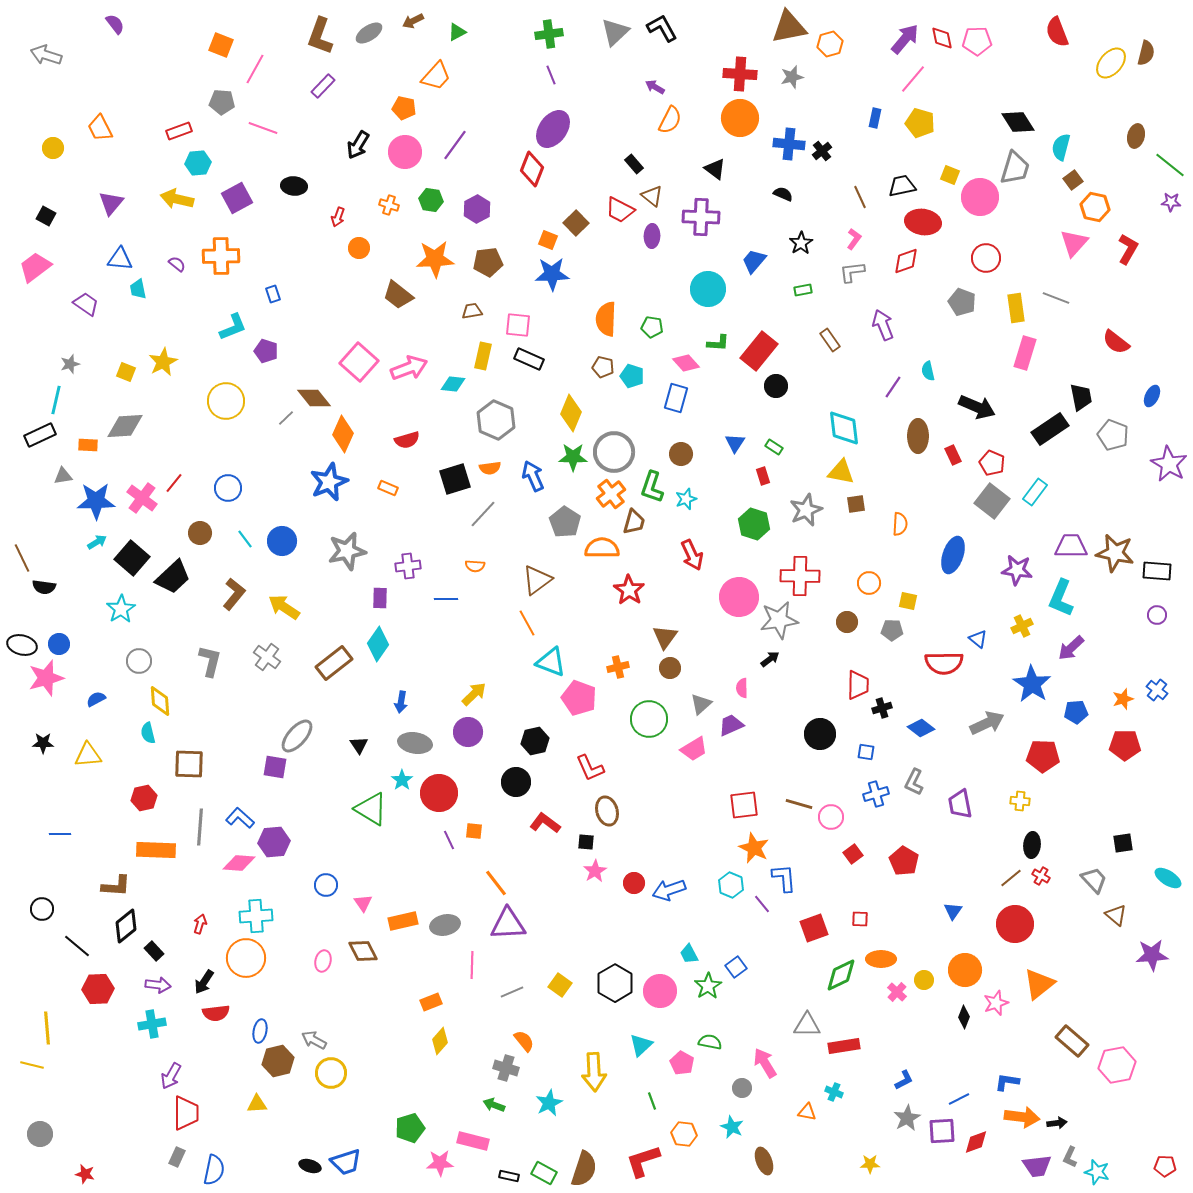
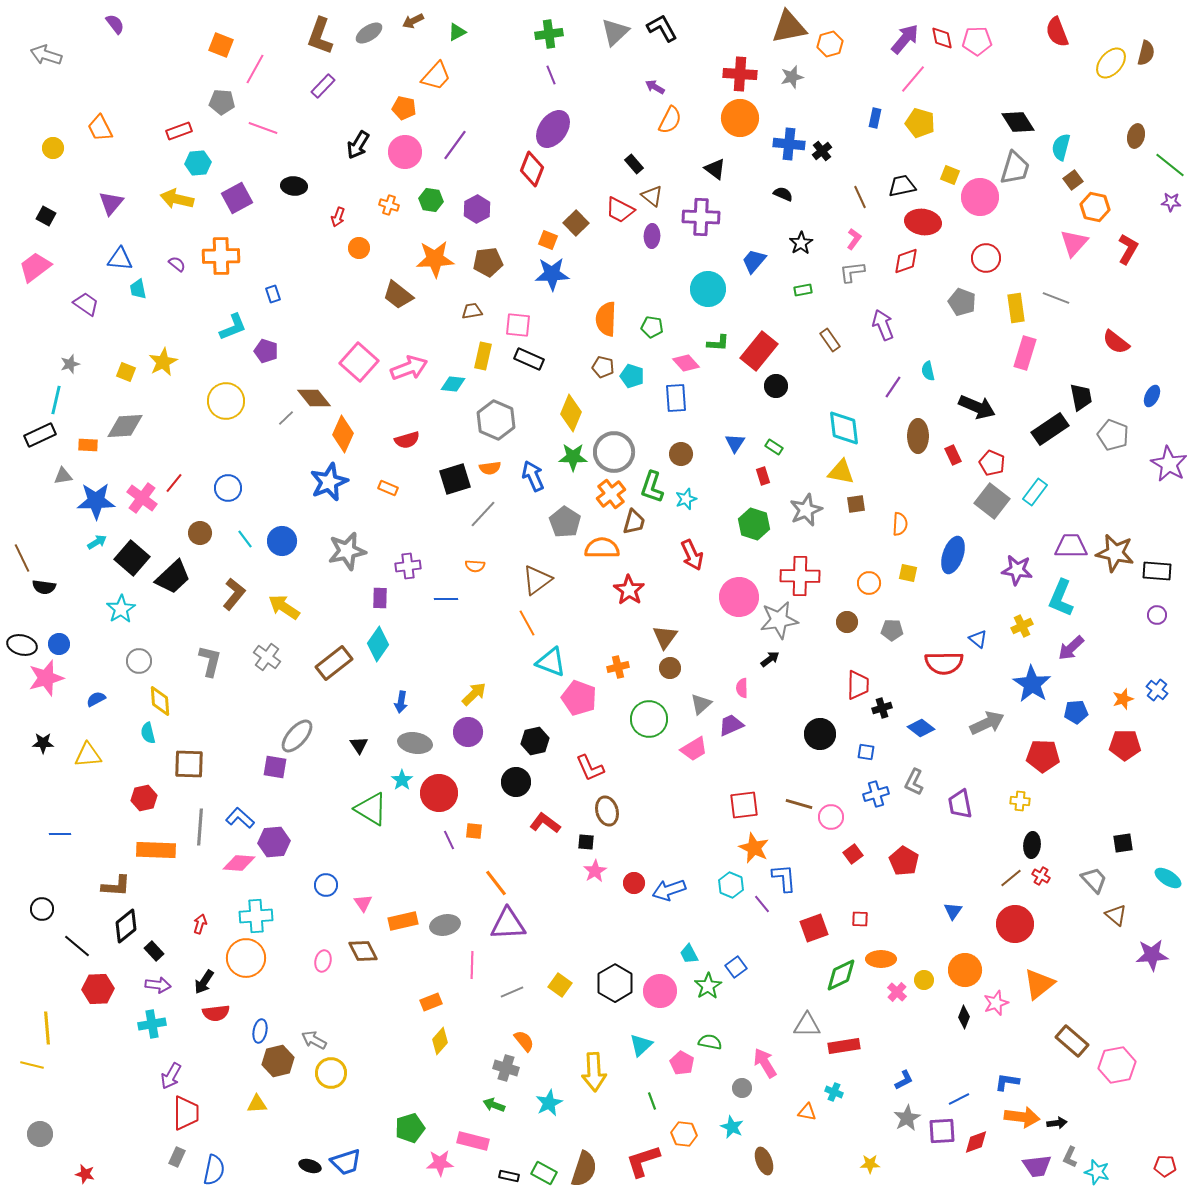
blue rectangle at (676, 398): rotated 20 degrees counterclockwise
yellow square at (908, 601): moved 28 px up
